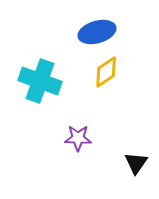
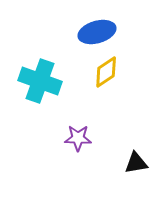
black triangle: rotated 45 degrees clockwise
